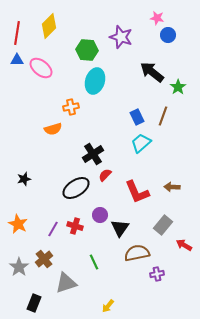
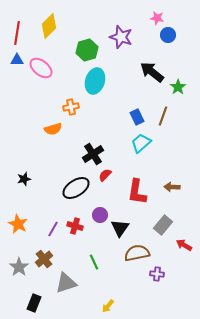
green hexagon: rotated 20 degrees counterclockwise
red L-shape: rotated 32 degrees clockwise
purple cross: rotated 16 degrees clockwise
